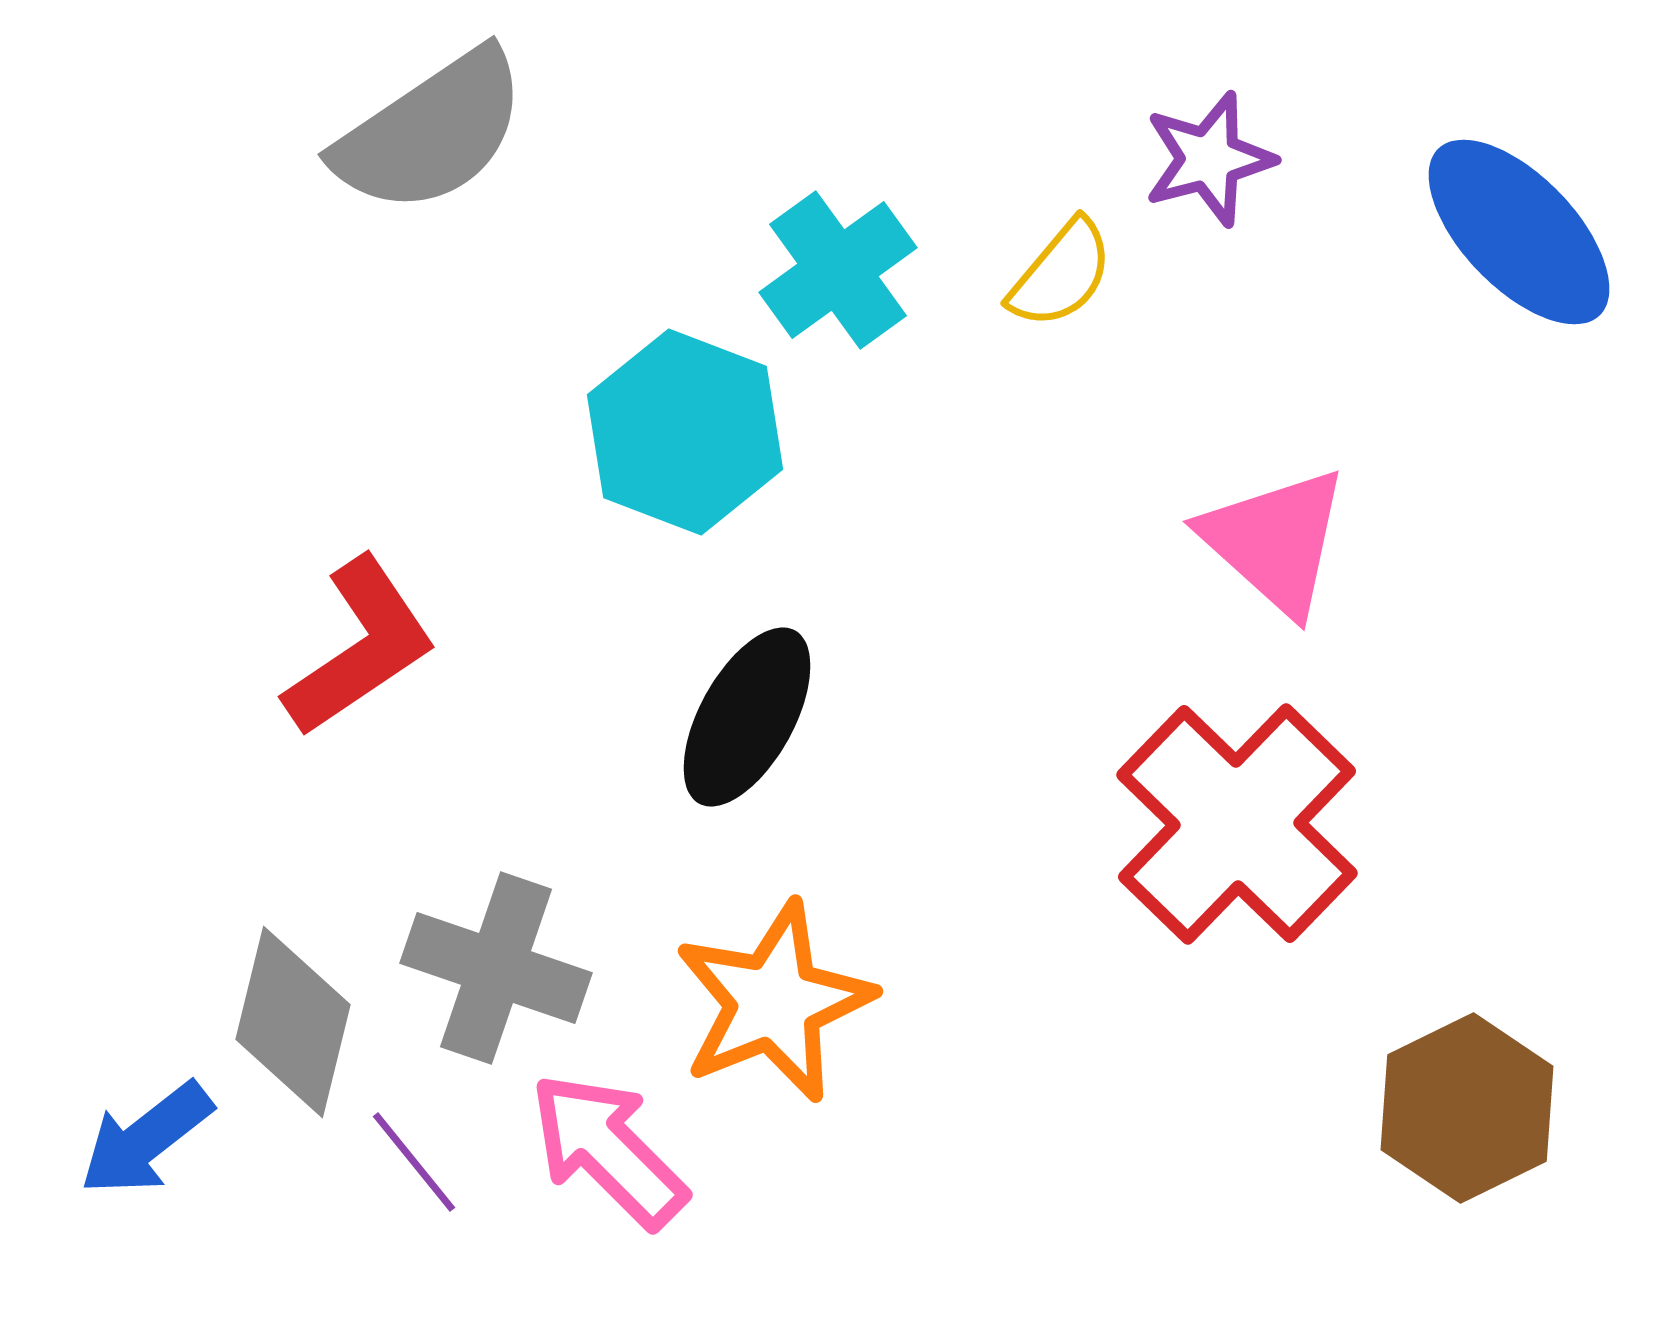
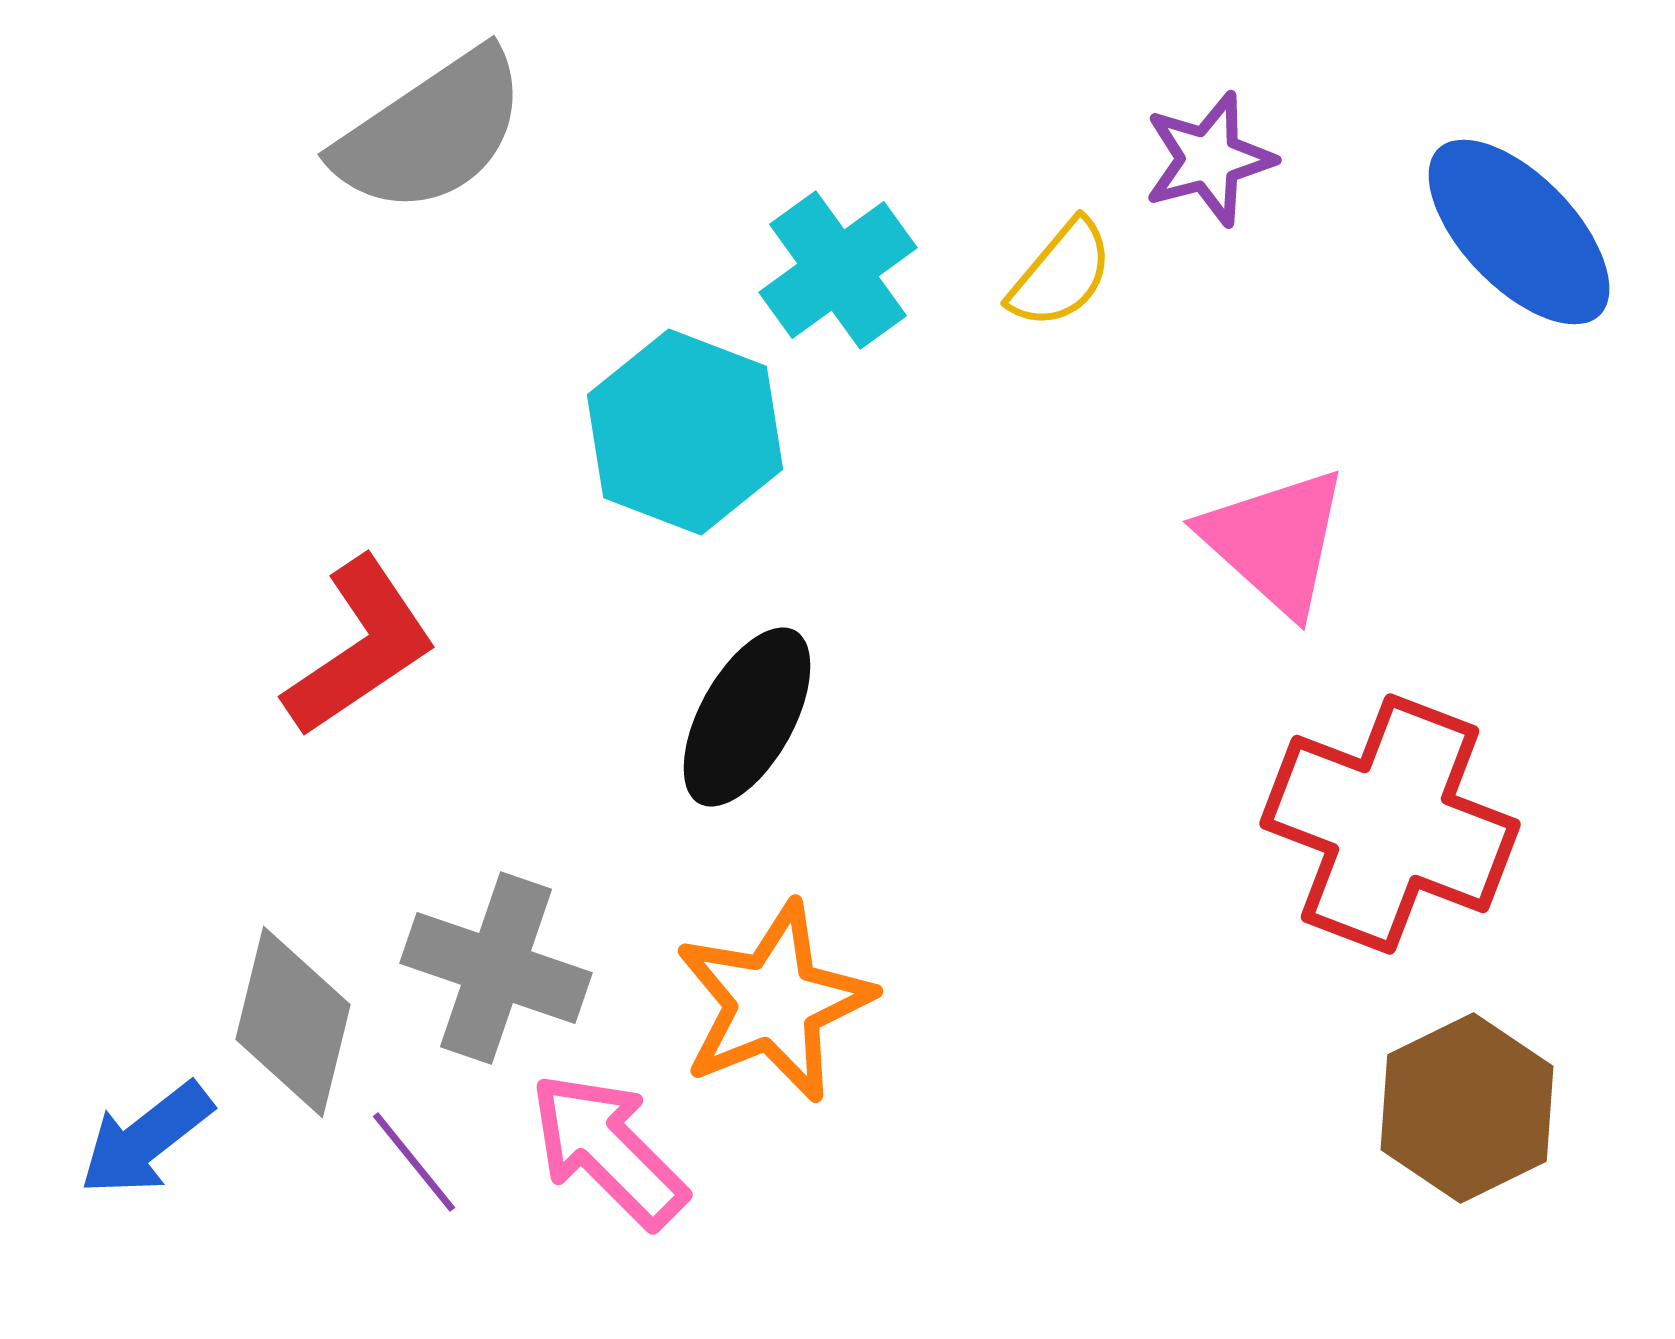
red cross: moved 153 px right; rotated 23 degrees counterclockwise
